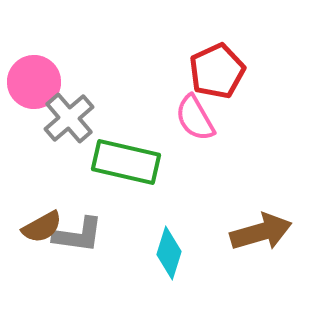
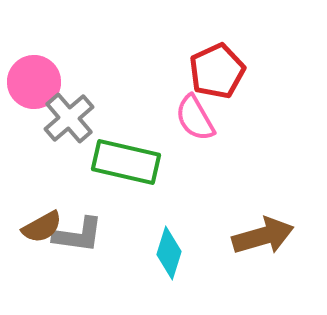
brown arrow: moved 2 px right, 4 px down
